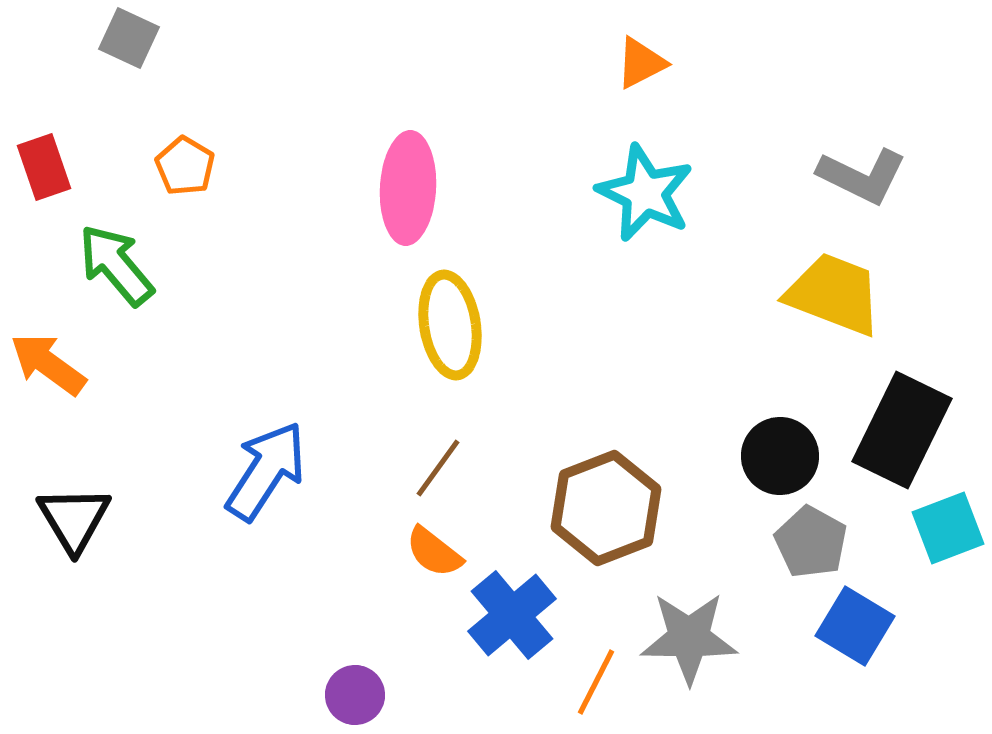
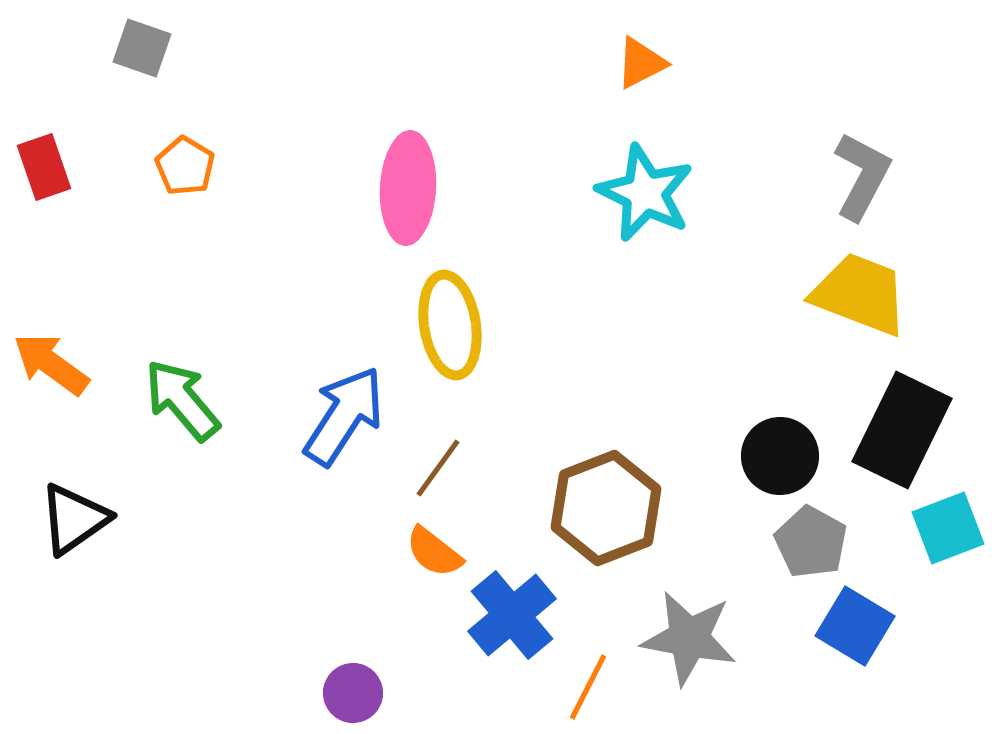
gray square: moved 13 px right, 10 px down; rotated 6 degrees counterclockwise
gray L-shape: rotated 88 degrees counterclockwise
green arrow: moved 66 px right, 135 px down
yellow trapezoid: moved 26 px right
orange arrow: moved 3 px right
blue arrow: moved 78 px right, 55 px up
black triangle: rotated 26 degrees clockwise
gray star: rotated 10 degrees clockwise
orange line: moved 8 px left, 5 px down
purple circle: moved 2 px left, 2 px up
